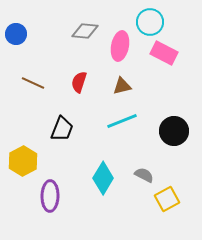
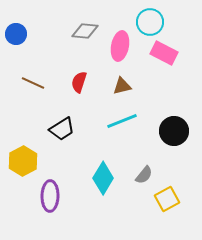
black trapezoid: rotated 36 degrees clockwise
gray semicircle: rotated 102 degrees clockwise
